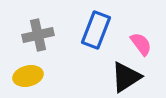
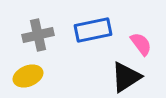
blue rectangle: moved 3 px left; rotated 57 degrees clockwise
yellow ellipse: rotated 8 degrees counterclockwise
